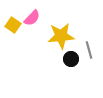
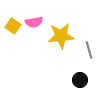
pink semicircle: moved 2 px right, 4 px down; rotated 36 degrees clockwise
yellow square: moved 1 px down
black circle: moved 9 px right, 21 px down
